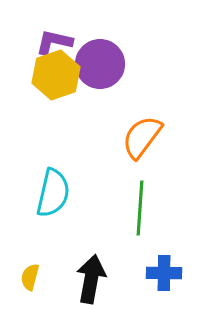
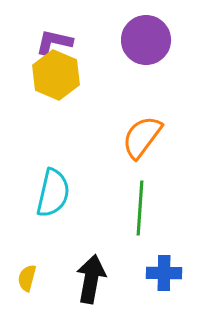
purple circle: moved 46 px right, 24 px up
yellow hexagon: rotated 18 degrees counterclockwise
yellow semicircle: moved 3 px left, 1 px down
